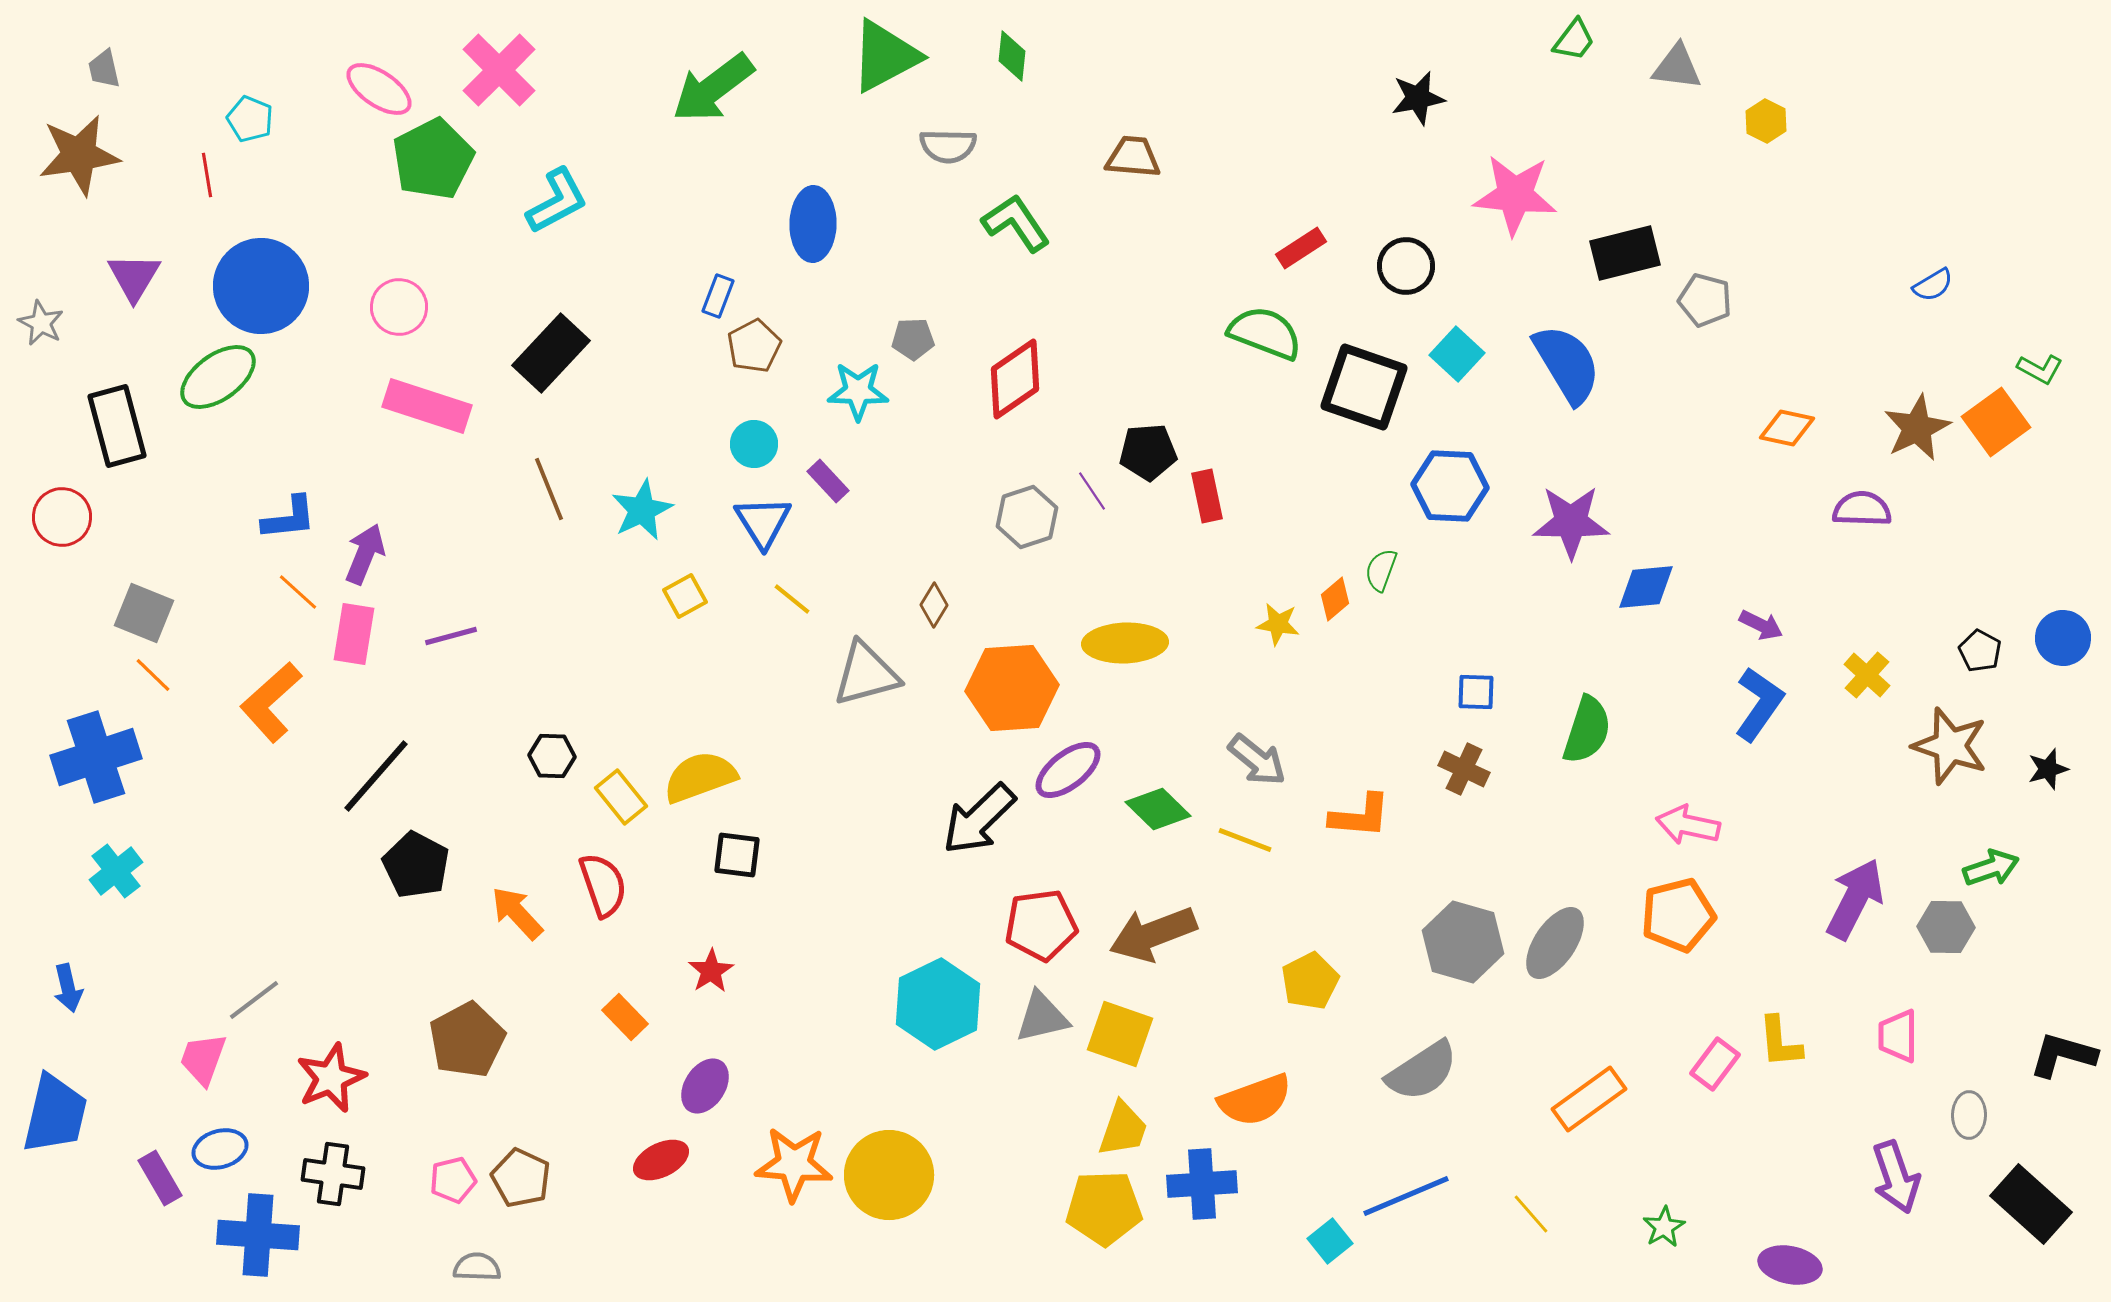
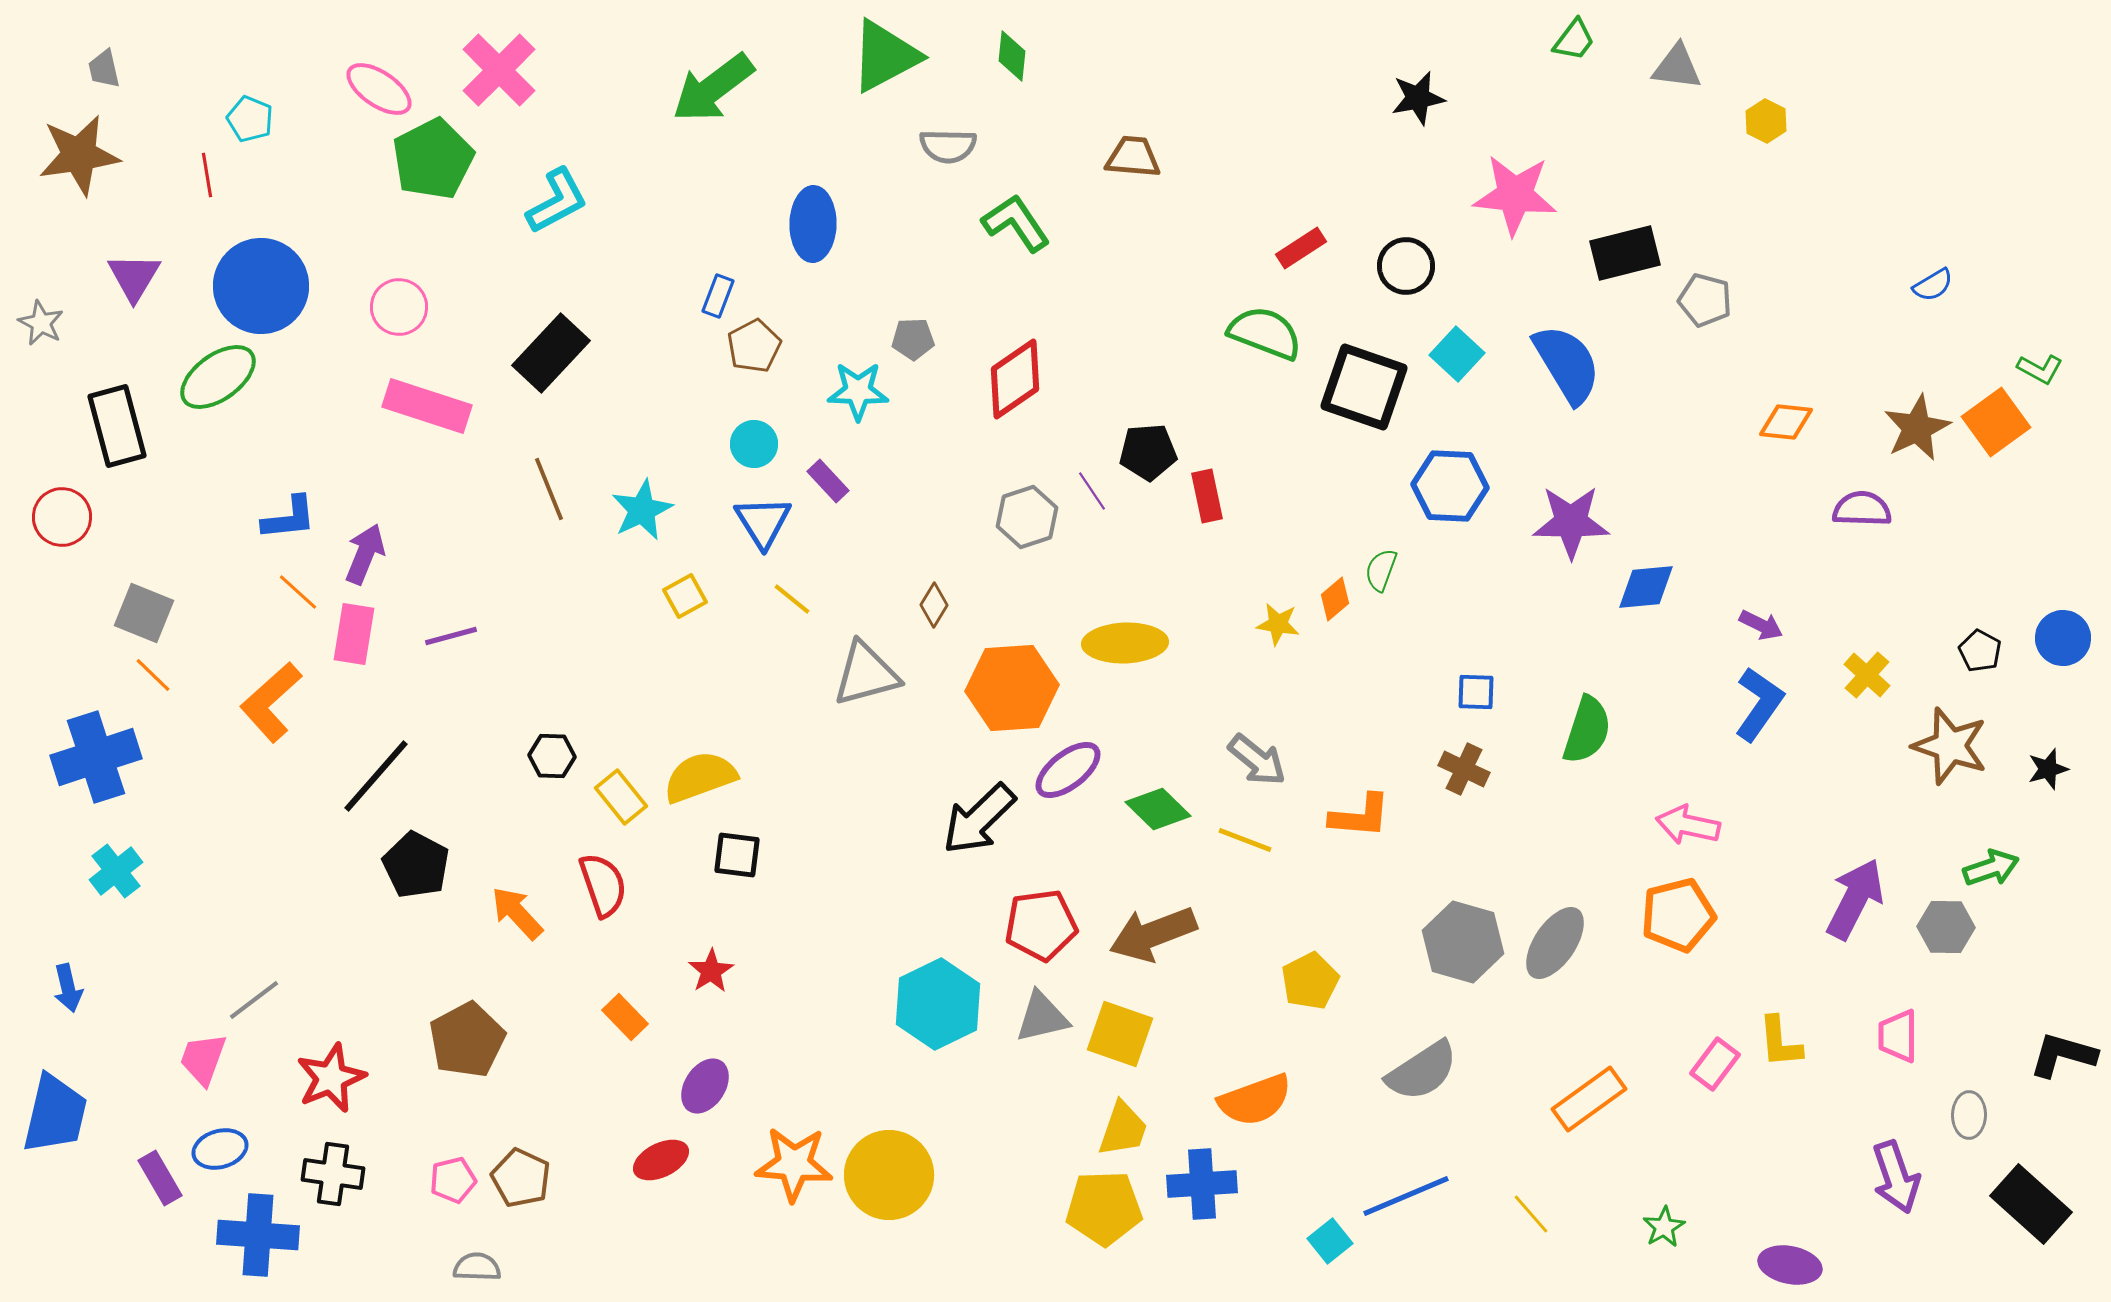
orange diamond at (1787, 428): moved 1 px left, 6 px up; rotated 6 degrees counterclockwise
